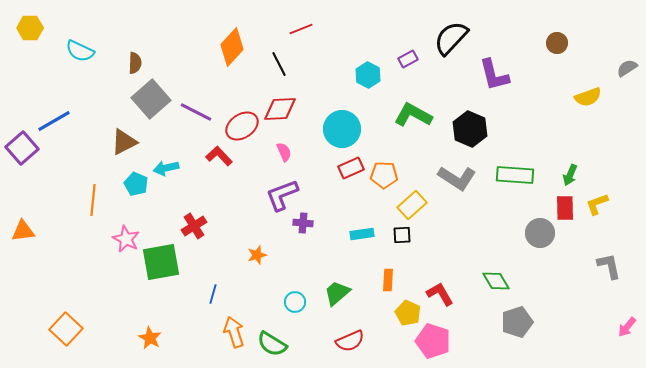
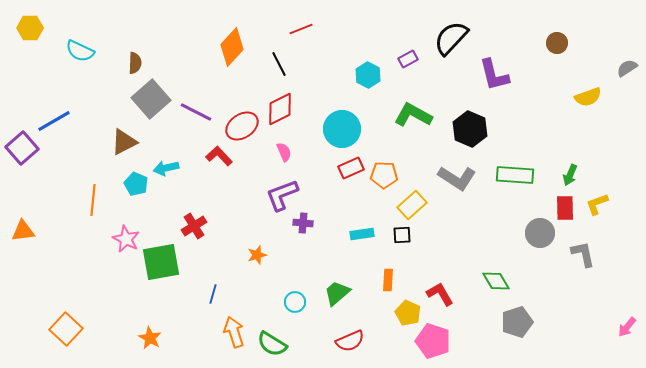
red diamond at (280, 109): rotated 24 degrees counterclockwise
gray L-shape at (609, 266): moved 26 px left, 12 px up
